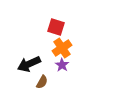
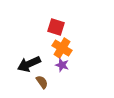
orange cross: rotated 24 degrees counterclockwise
purple star: rotated 16 degrees counterclockwise
brown semicircle: rotated 64 degrees counterclockwise
